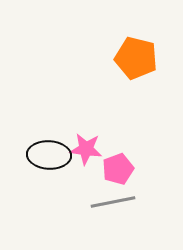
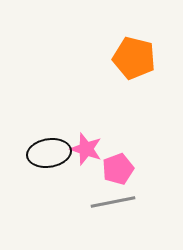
orange pentagon: moved 2 px left
pink star: rotated 12 degrees clockwise
black ellipse: moved 2 px up; rotated 12 degrees counterclockwise
